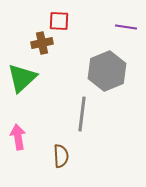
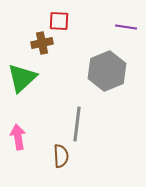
gray line: moved 5 px left, 10 px down
